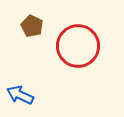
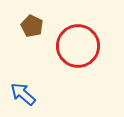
blue arrow: moved 3 px right, 1 px up; rotated 16 degrees clockwise
